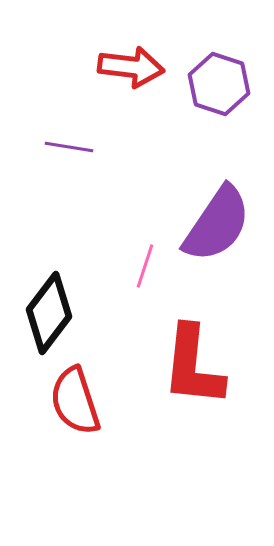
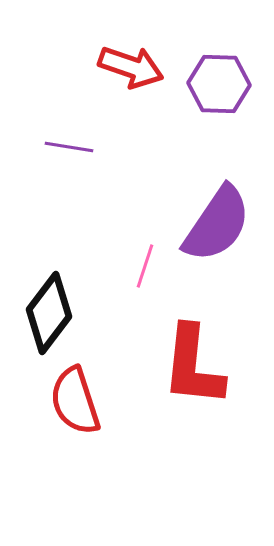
red arrow: rotated 12 degrees clockwise
purple hexagon: rotated 16 degrees counterclockwise
